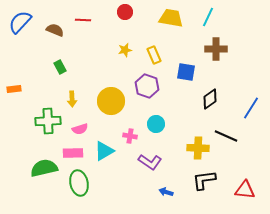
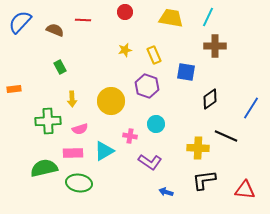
brown cross: moved 1 px left, 3 px up
green ellipse: rotated 70 degrees counterclockwise
